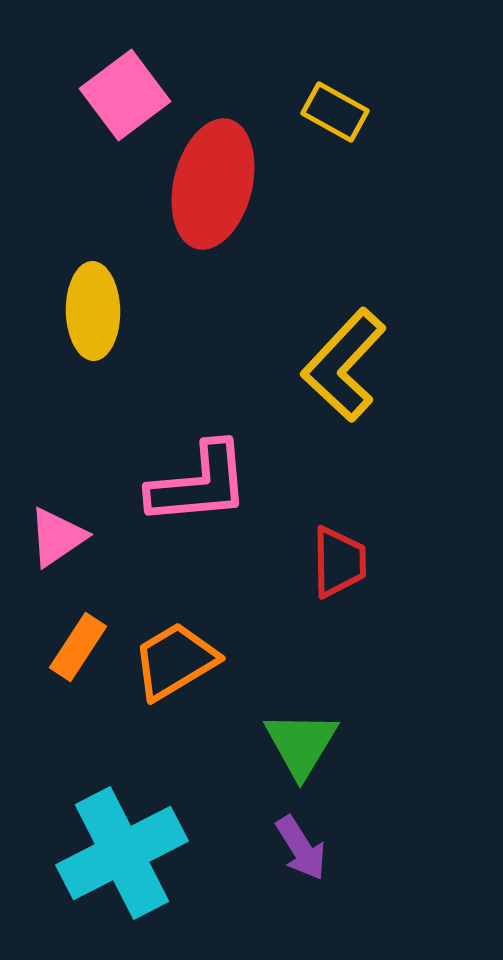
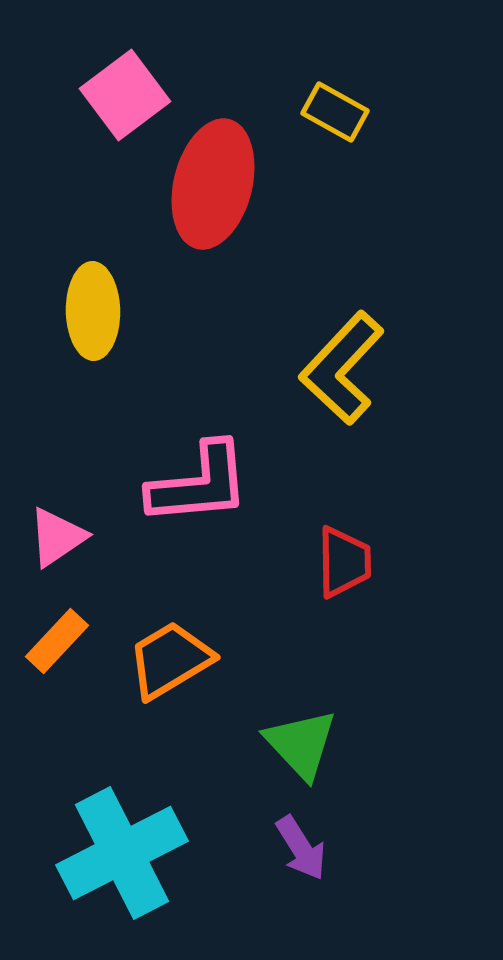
yellow L-shape: moved 2 px left, 3 px down
red trapezoid: moved 5 px right
orange rectangle: moved 21 px left, 6 px up; rotated 10 degrees clockwise
orange trapezoid: moved 5 px left, 1 px up
green triangle: rotated 14 degrees counterclockwise
